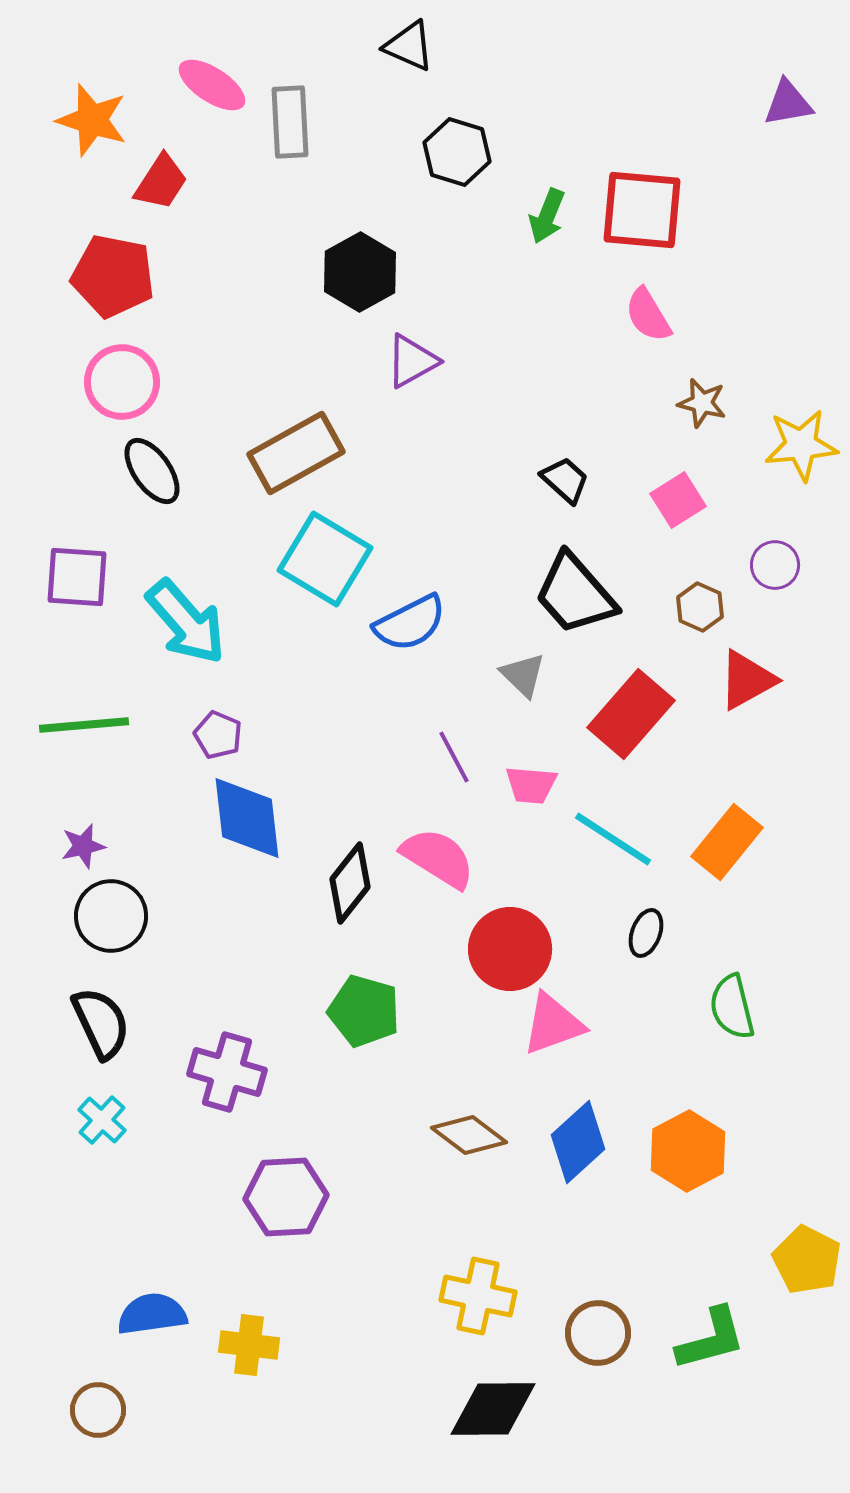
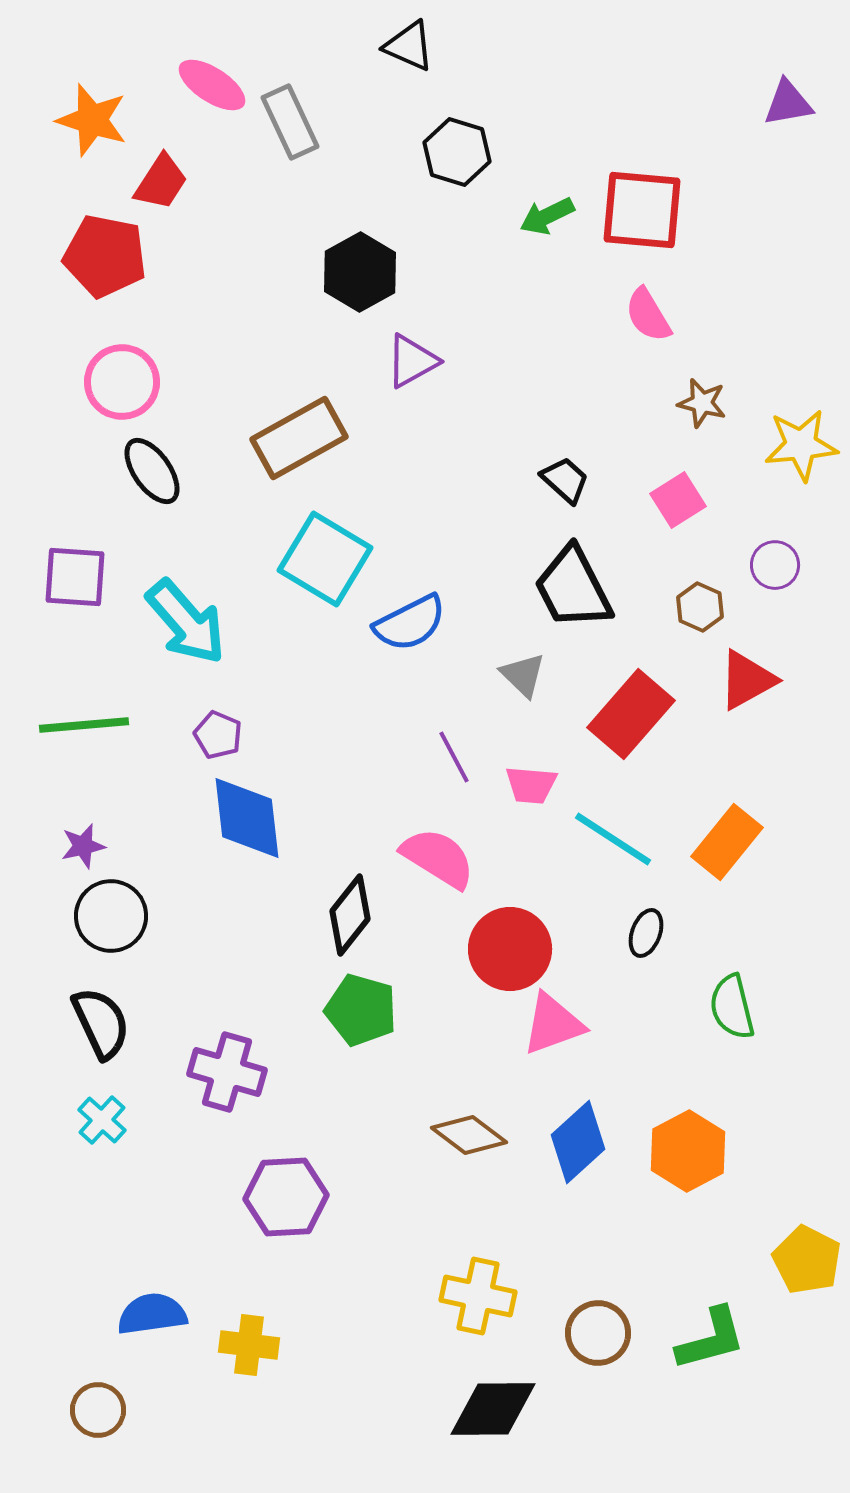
gray rectangle at (290, 122): rotated 22 degrees counterclockwise
green arrow at (547, 216): rotated 42 degrees clockwise
red pentagon at (113, 276): moved 8 px left, 20 px up
brown rectangle at (296, 453): moved 3 px right, 15 px up
purple square at (77, 577): moved 2 px left
black trapezoid at (575, 594): moved 2 px left, 6 px up; rotated 14 degrees clockwise
black diamond at (350, 883): moved 32 px down
green pentagon at (364, 1011): moved 3 px left, 1 px up
